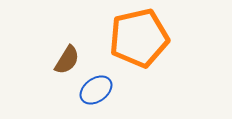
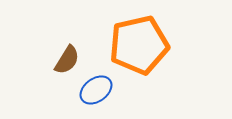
orange pentagon: moved 7 px down
